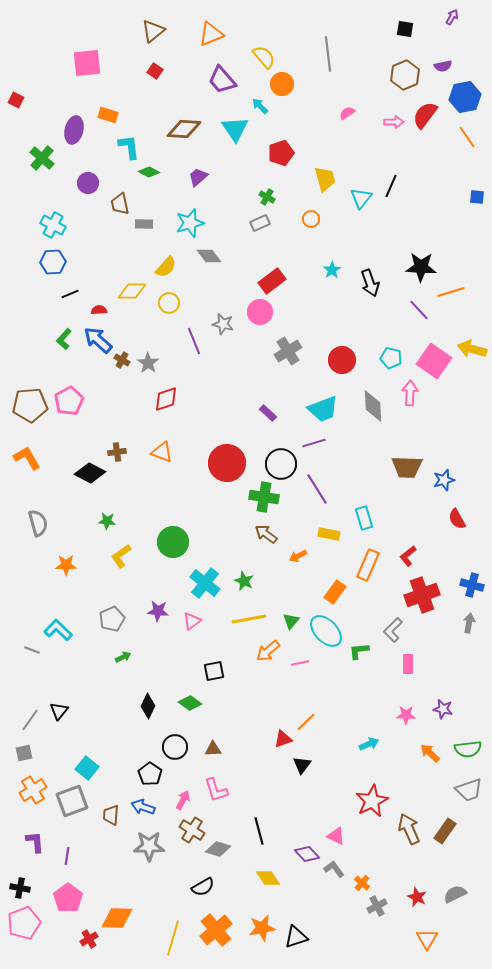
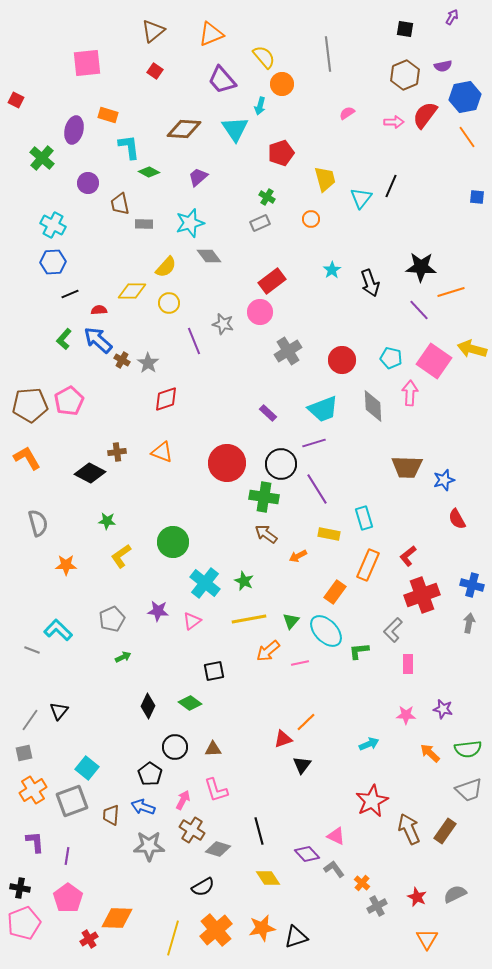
cyan arrow at (260, 106): rotated 120 degrees counterclockwise
